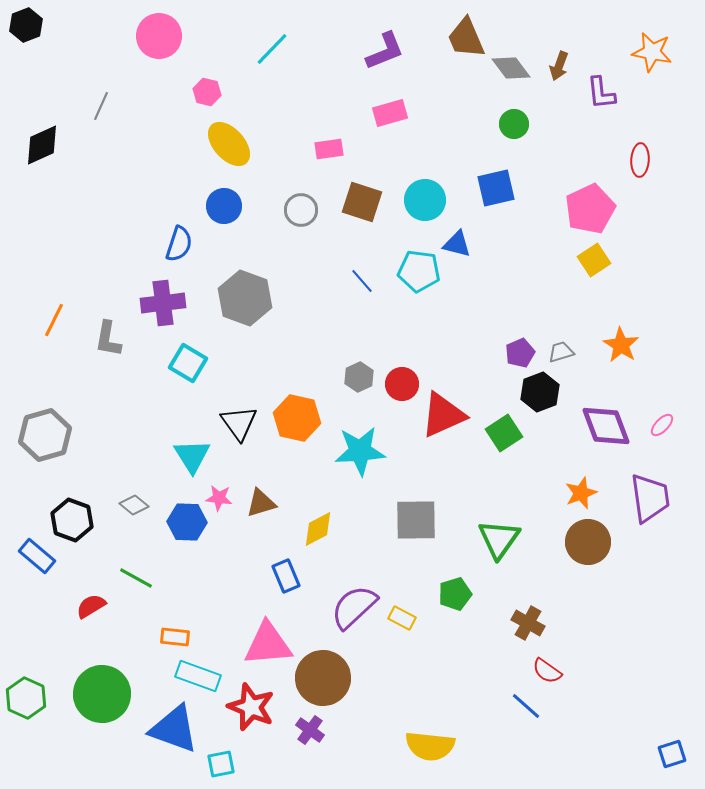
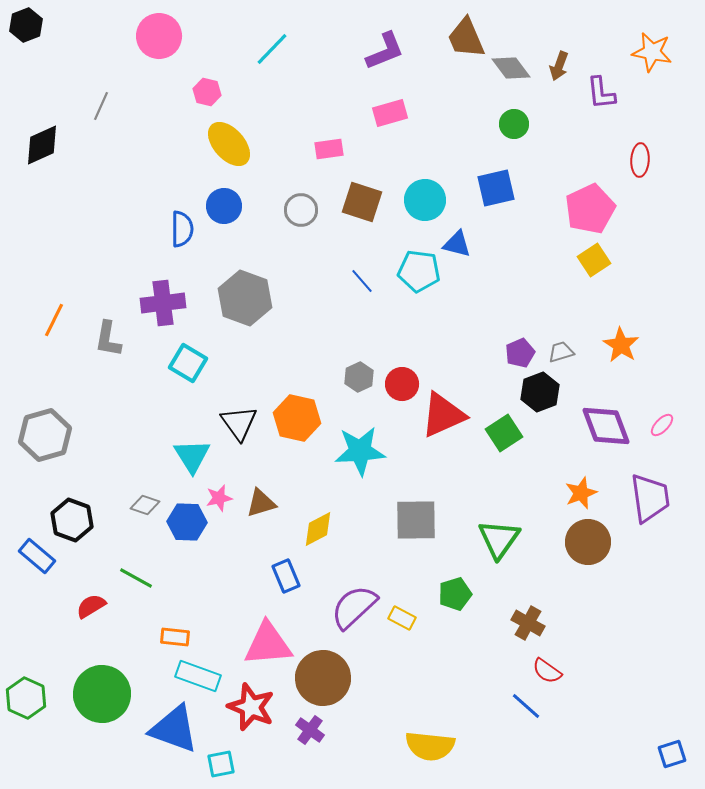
blue semicircle at (179, 244): moved 3 px right, 15 px up; rotated 18 degrees counterclockwise
pink star at (219, 498): rotated 20 degrees counterclockwise
gray diamond at (134, 505): moved 11 px right; rotated 20 degrees counterclockwise
